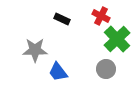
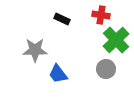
red cross: moved 1 px up; rotated 18 degrees counterclockwise
green cross: moved 1 px left, 1 px down
blue trapezoid: moved 2 px down
